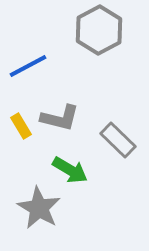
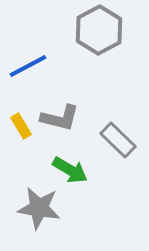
gray star: rotated 21 degrees counterclockwise
